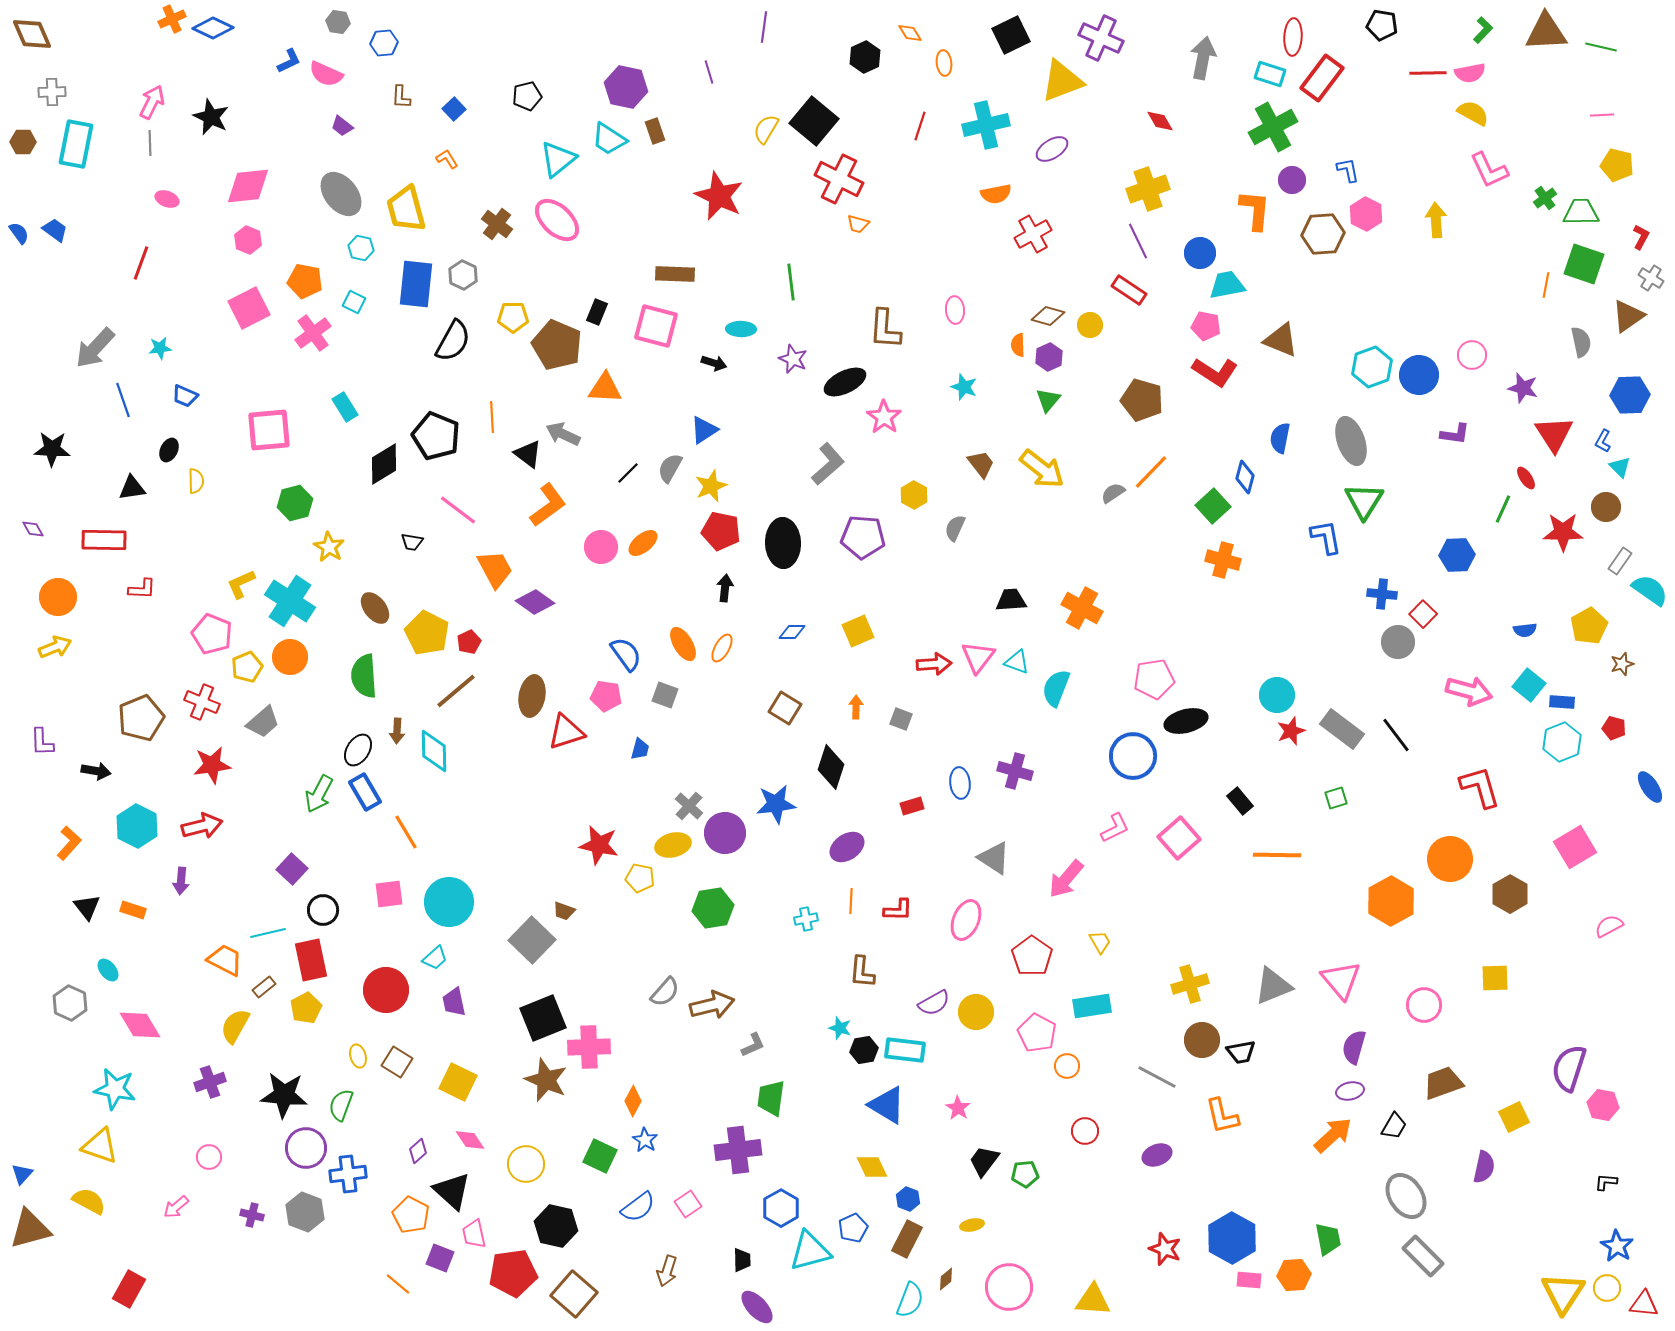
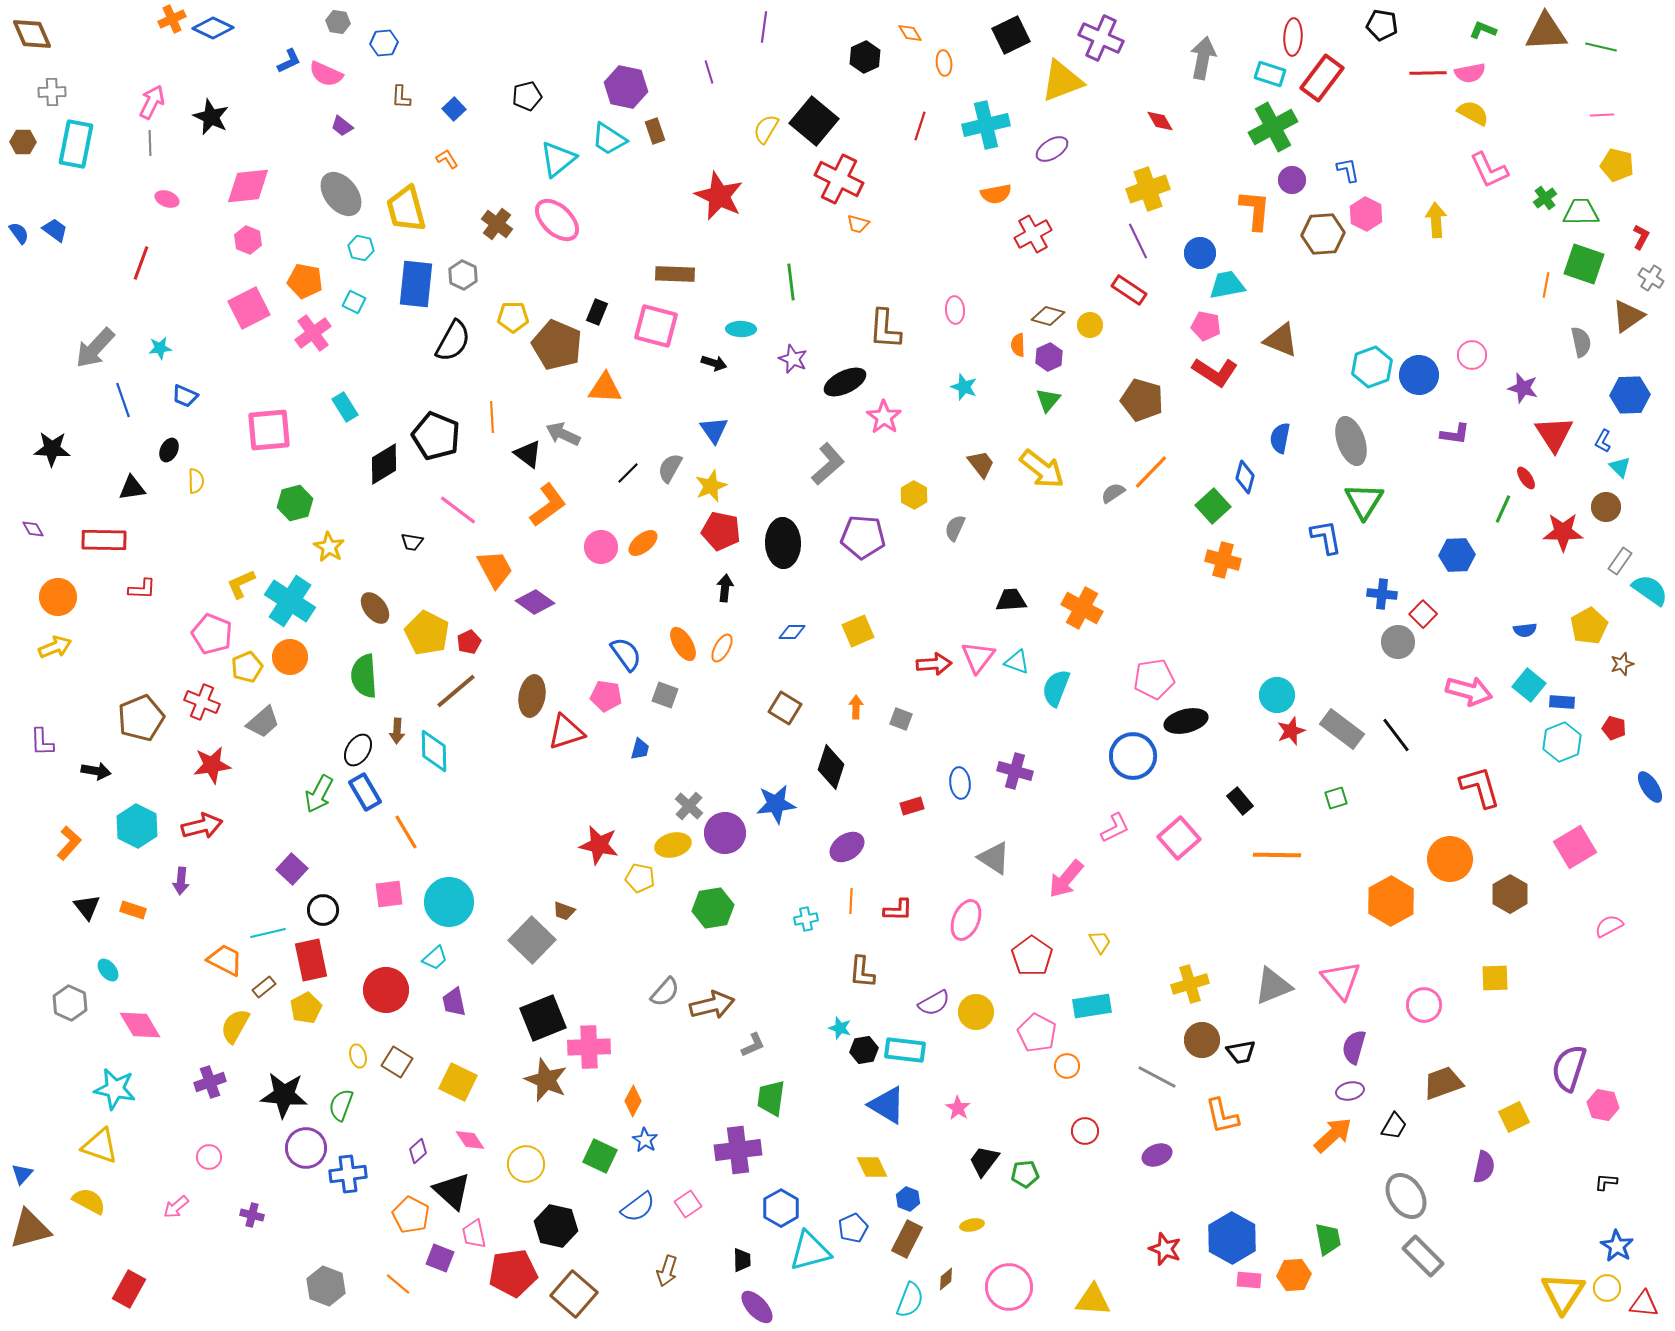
green L-shape at (1483, 30): rotated 112 degrees counterclockwise
blue triangle at (704, 430): moved 10 px right; rotated 32 degrees counterclockwise
gray hexagon at (305, 1212): moved 21 px right, 74 px down
